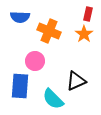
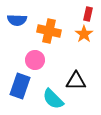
blue semicircle: moved 3 px left, 3 px down
orange cross: rotated 10 degrees counterclockwise
pink circle: moved 1 px up
black triangle: rotated 25 degrees clockwise
blue rectangle: rotated 15 degrees clockwise
